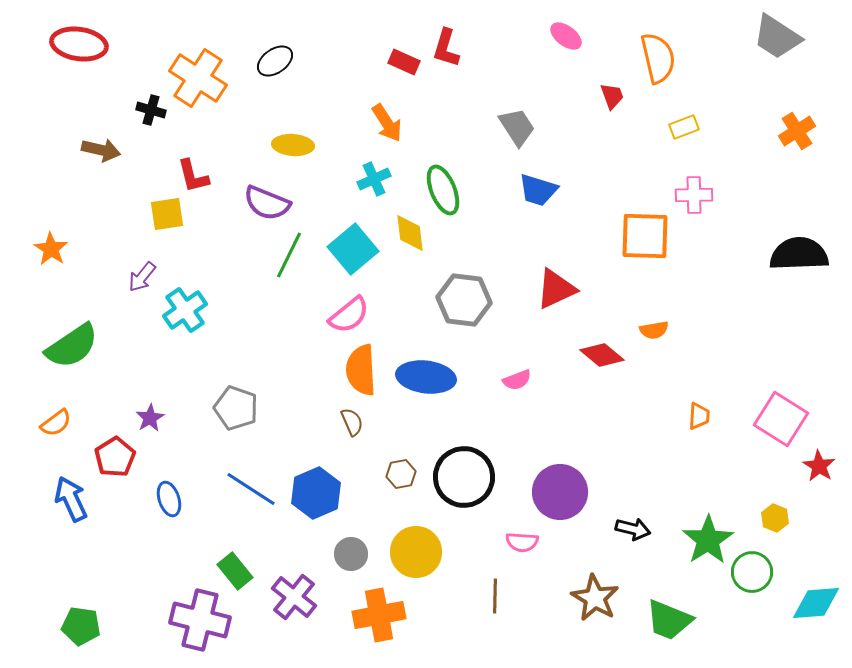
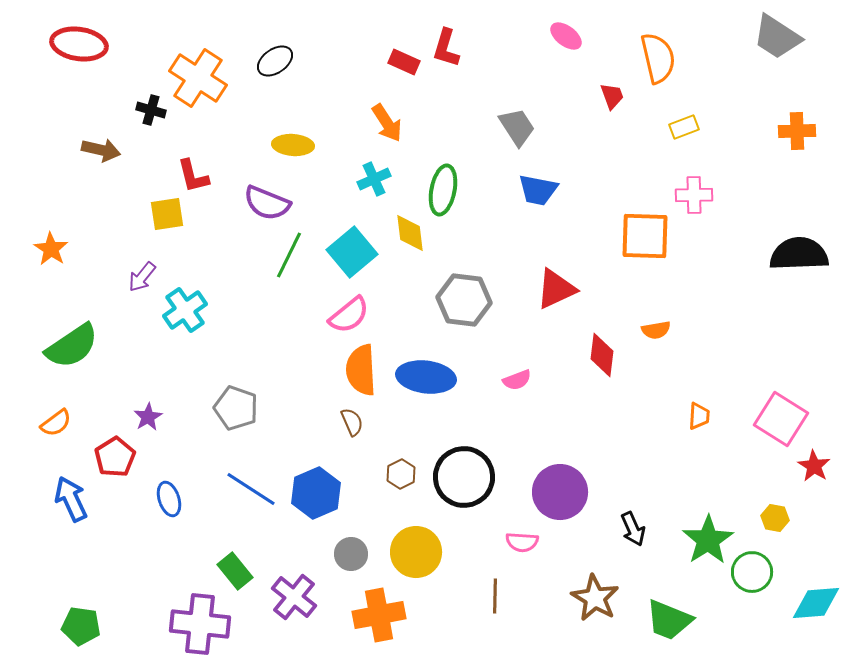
orange cross at (797, 131): rotated 30 degrees clockwise
green ellipse at (443, 190): rotated 33 degrees clockwise
blue trapezoid at (538, 190): rotated 6 degrees counterclockwise
cyan square at (353, 249): moved 1 px left, 3 px down
orange semicircle at (654, 330): moved 2 px right
red diamond at (602, 355): rotated 57 degrees clockwise
purple star at (150, 418): moved 2 px left, 1 px up
red star at (819, 466): moved 5 px left
brown hexagon at (401, 474): rotated 16 degrees counterclockwise
yellow hexagon at (775, 518): rotated 12 degrees counterclockwise
black arrow at (633, 529): rotated 52 degrees clockwise
purple cross at (200, 620): moved 4 px down; rotated 8 degrees counterclockwise
